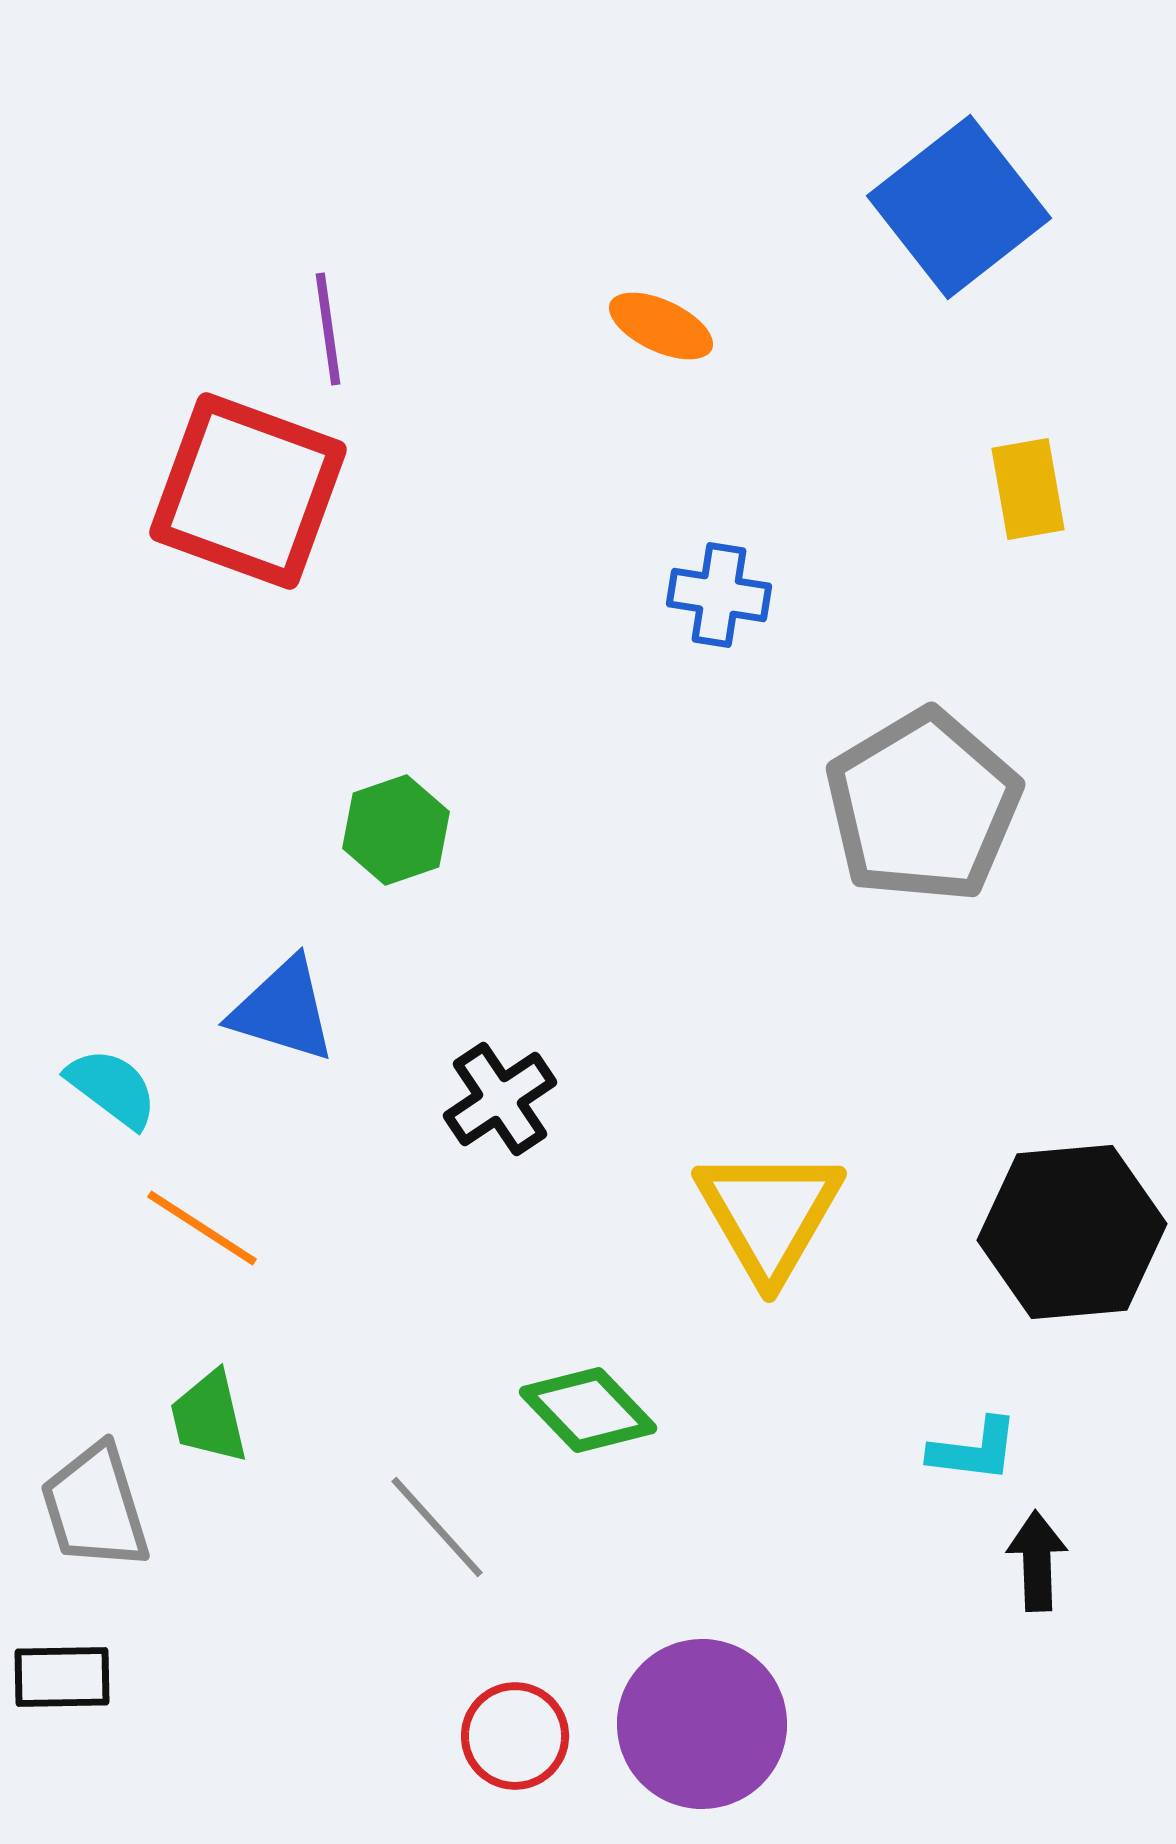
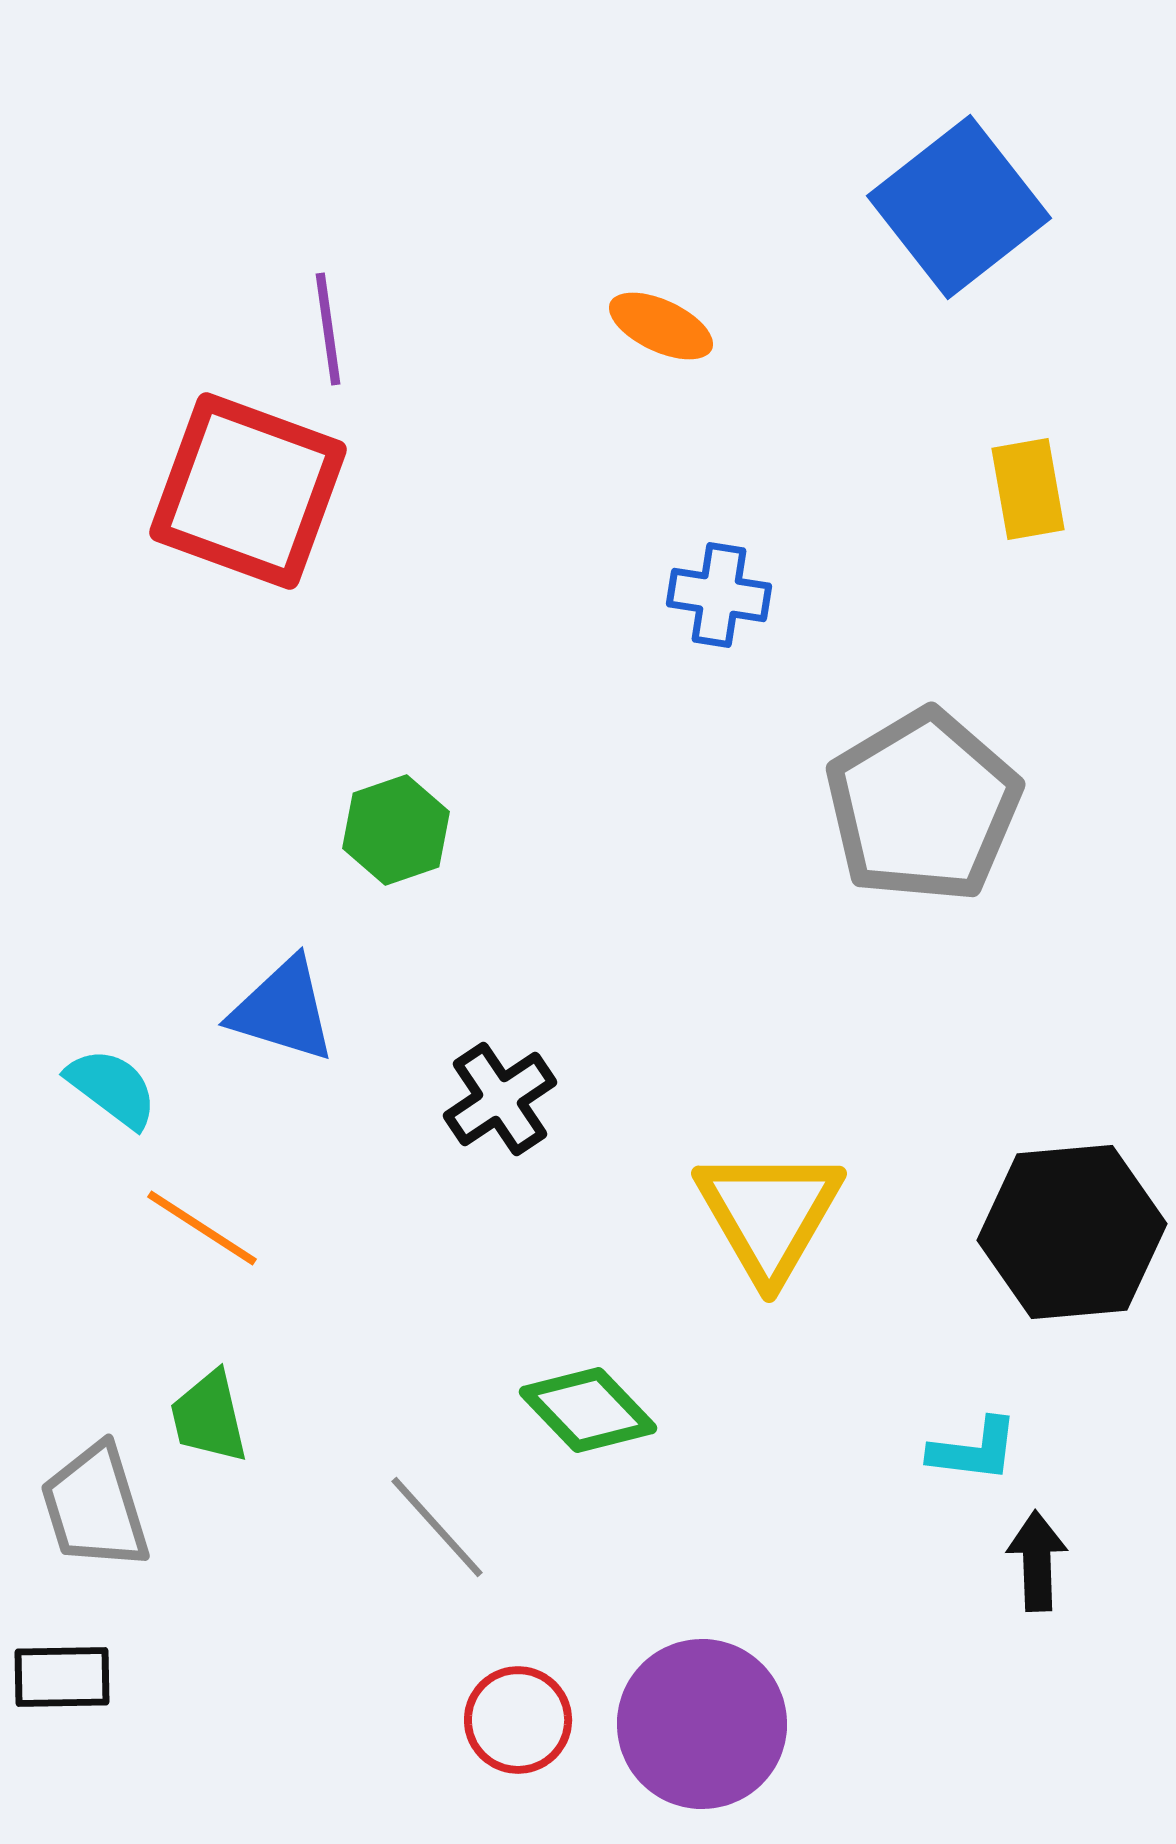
red circle: moved 3 px right, 16 px up
